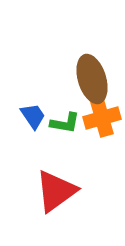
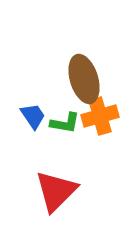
brown ellipse: moved 8 px left
orange cross: moved 2 px left, 2 px up
red triangle: rotated 9 degrees counterclockwise
